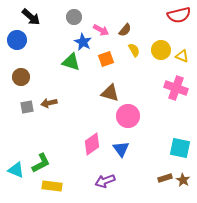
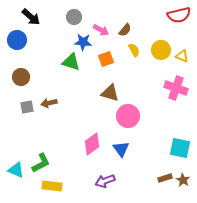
blue star: rotated 24 degrees counterclockwise
